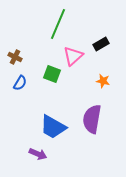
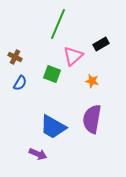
orange star: moved 11 px left
